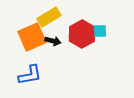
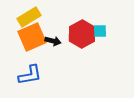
yellow rectangle: moved 20 px left
